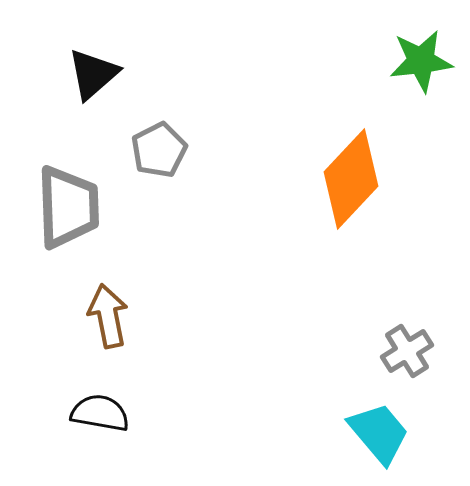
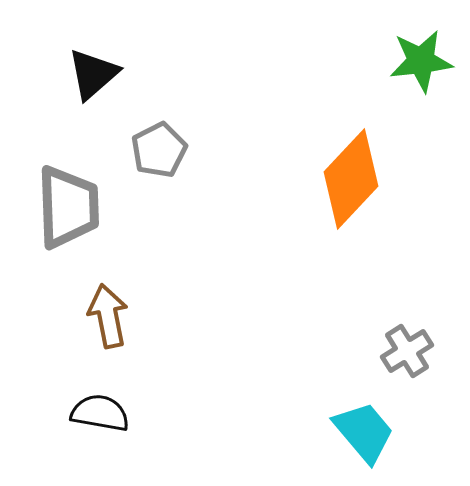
cyan trapezoid: moved 15 px left, 1 px up
